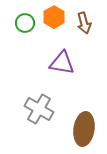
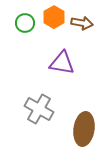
brown arrow: moved 2 px left; rotated 65 degrees counterclockwise
